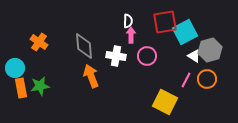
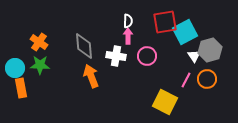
pink arrow: moved 3 px left, 1 px down
white triangle: rotated 24 degrees clockwise
green star: moved 21 px up; rotated 12 degrees clockwise
